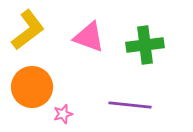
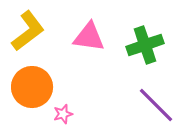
yellow L-shape: moved 1 px down
pink triangle: rotated 12 degrees counterclockwise
green cross: rotated 12 degrees counterclockwise
purple line: moved 26 px right; rotated 39 degrees clockwise
